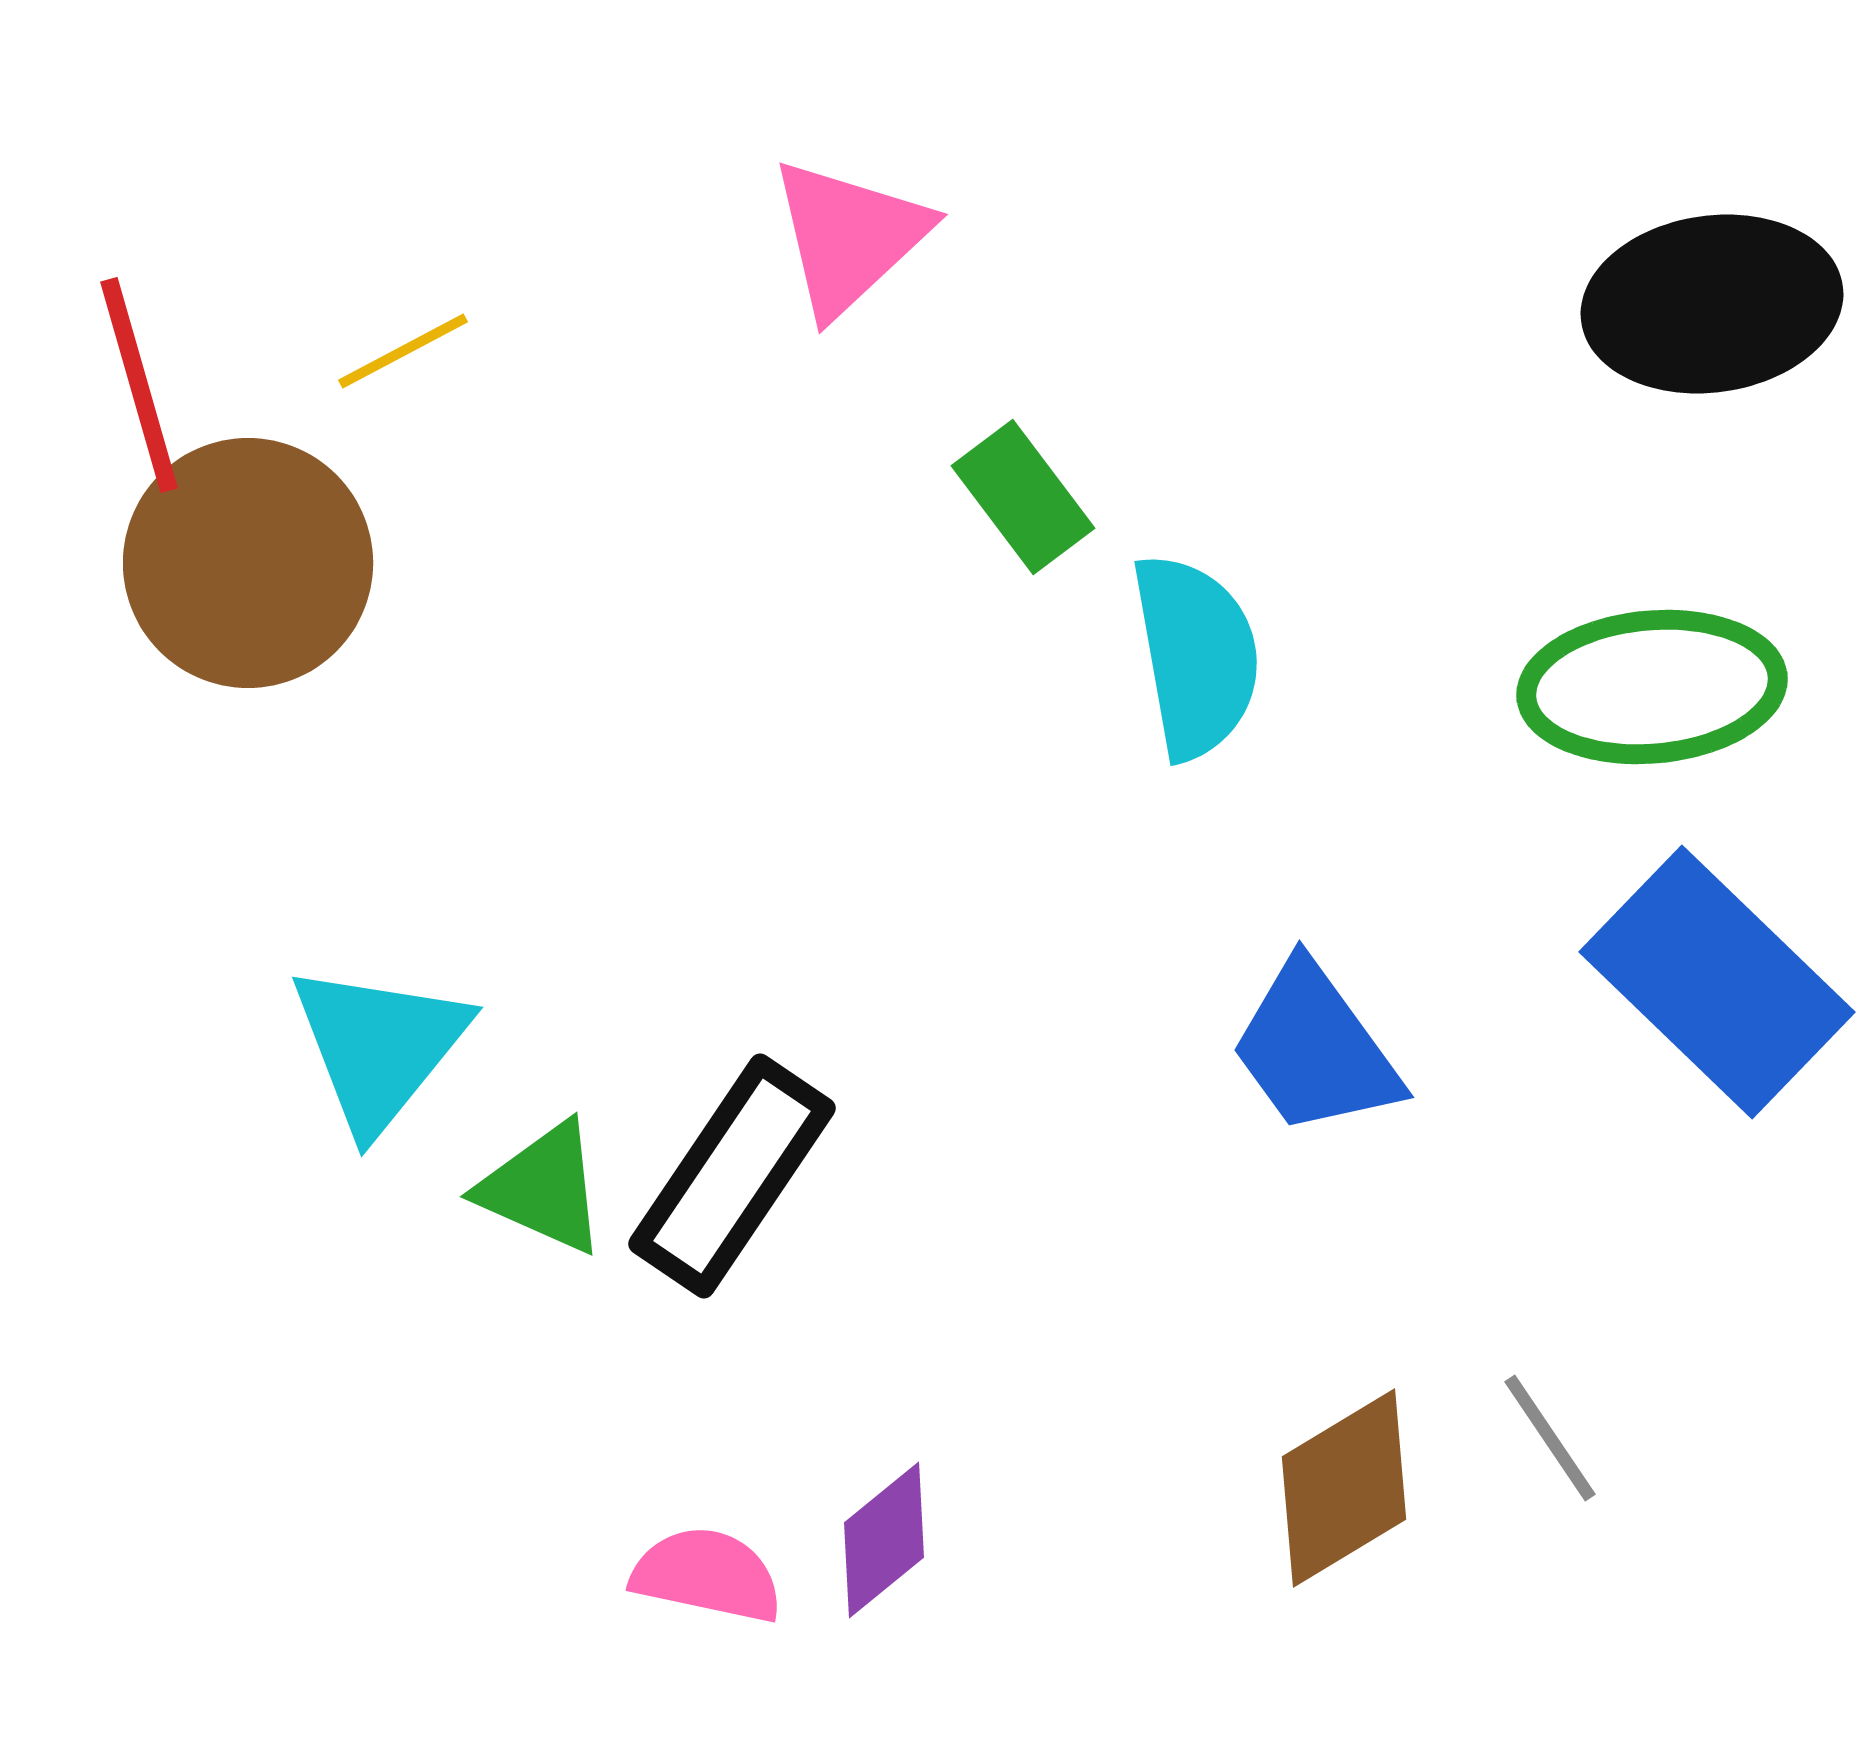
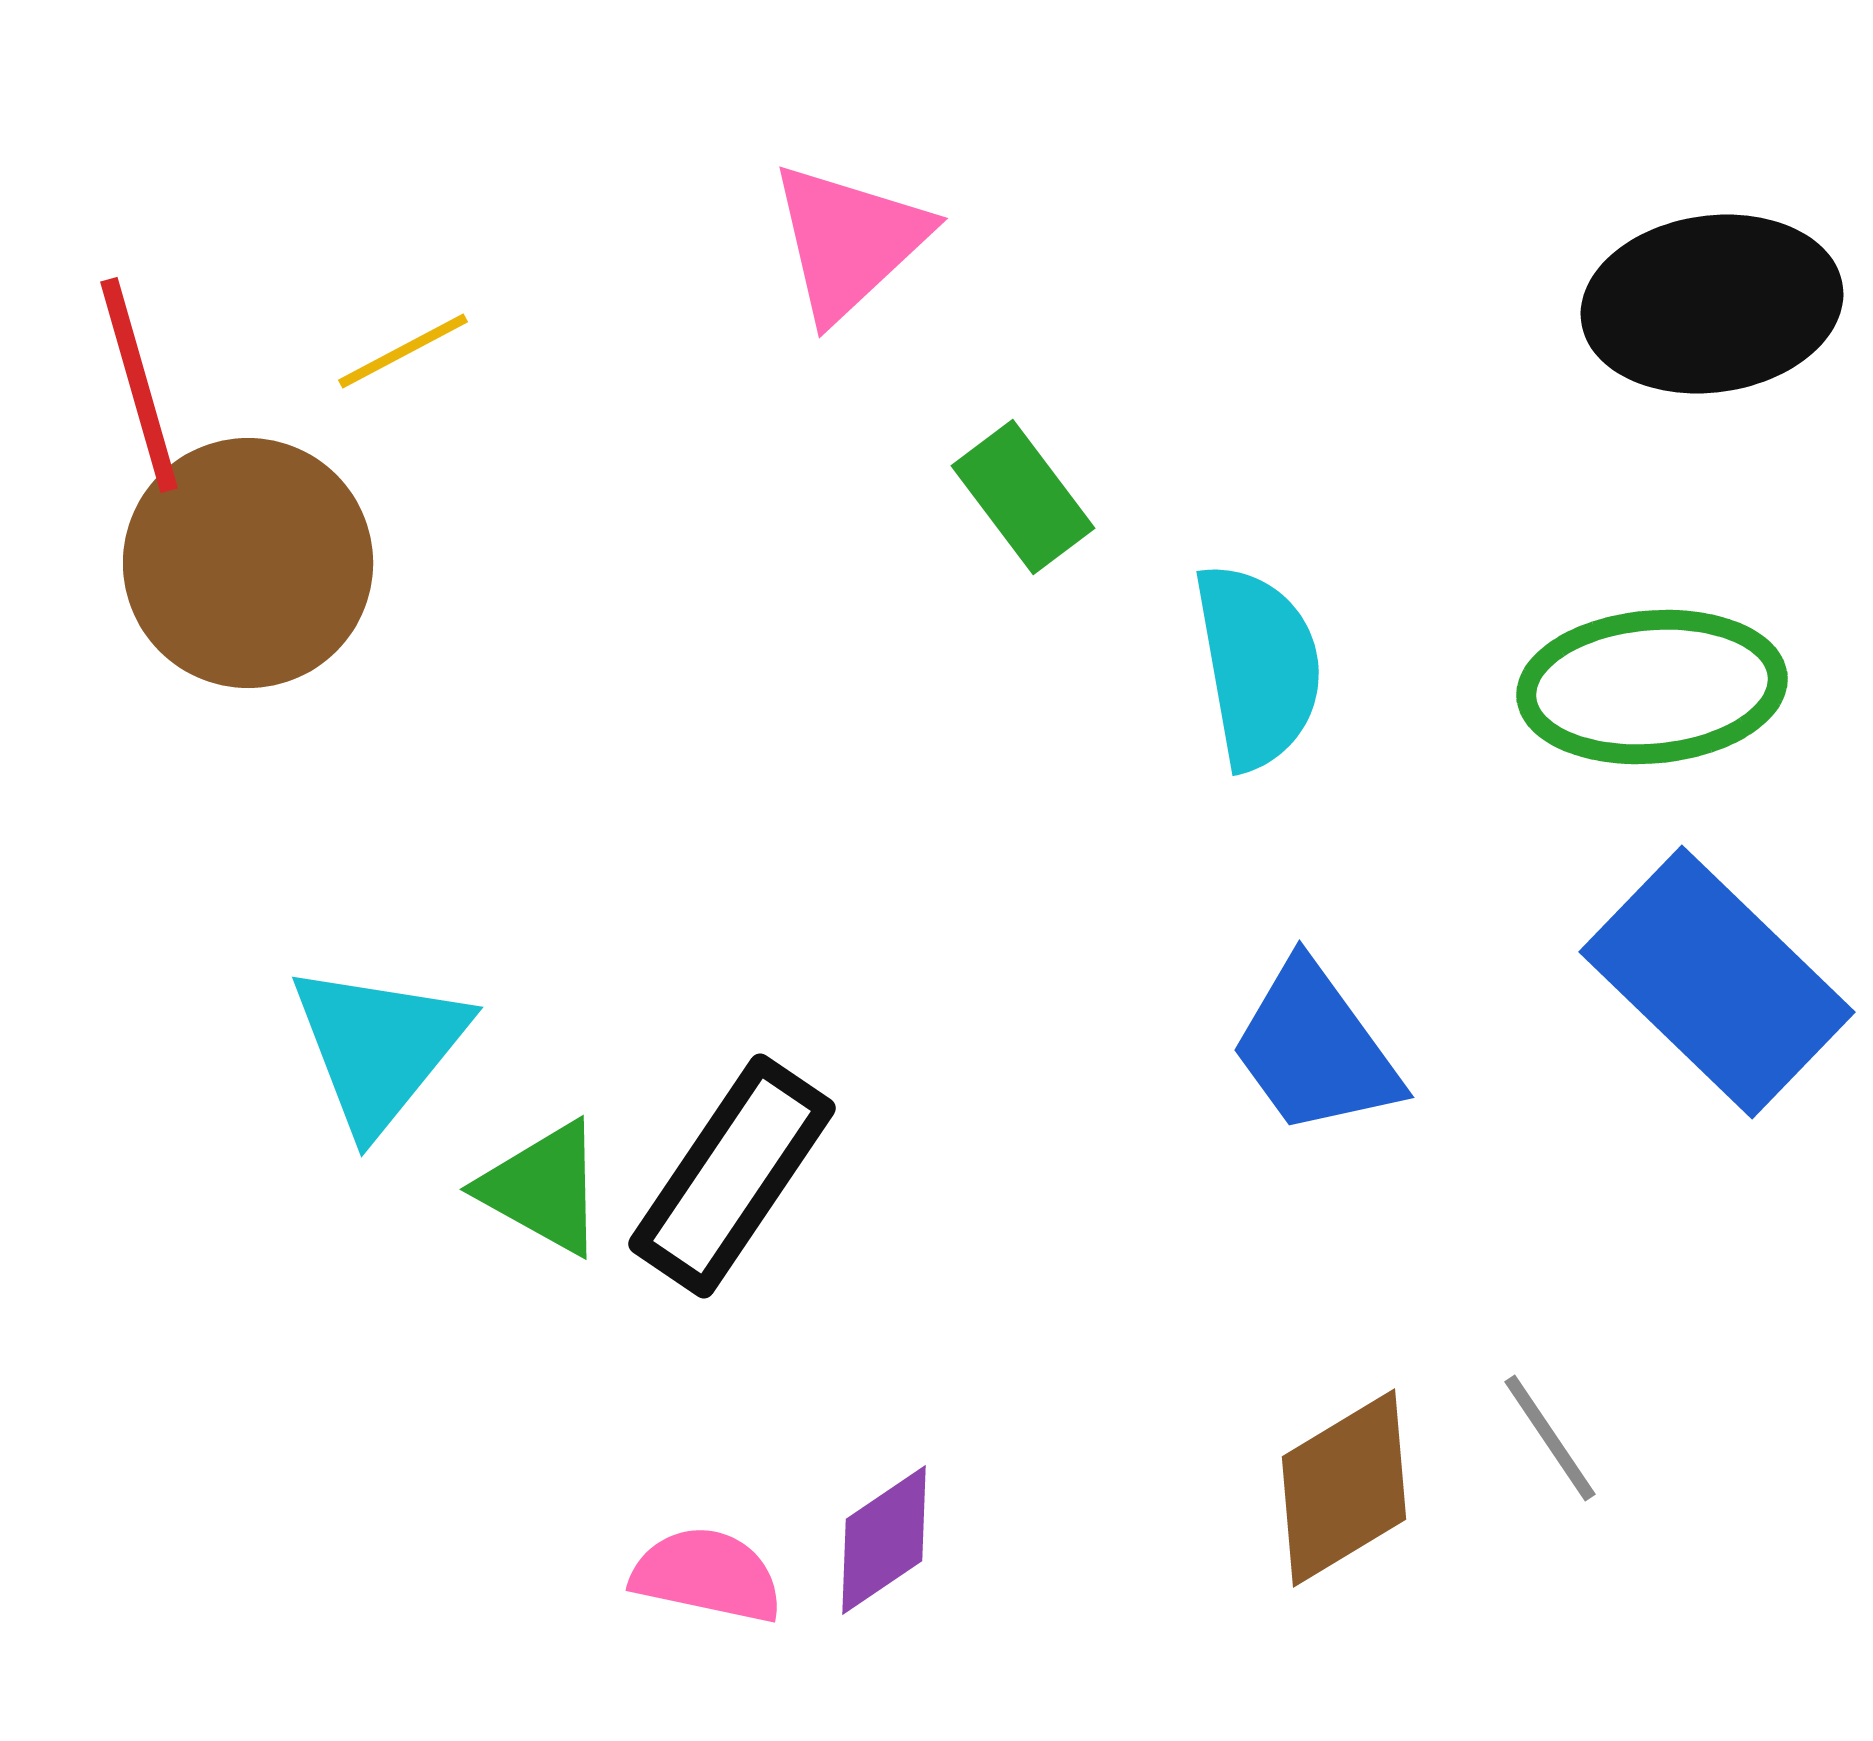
pink triangle: moved 4 px down
cyan semicircle: moved 62 px right, 10 px down
green triangle: rotated 5 degrees clockwise
purple diamond: rotated 5 degrees clockwise
